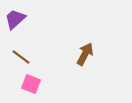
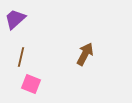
brown line: rotated 66 degrees clockwise
